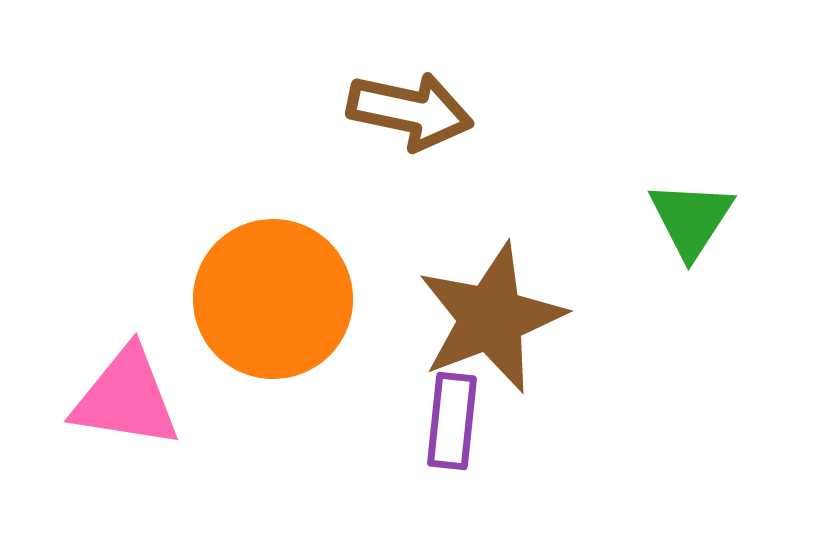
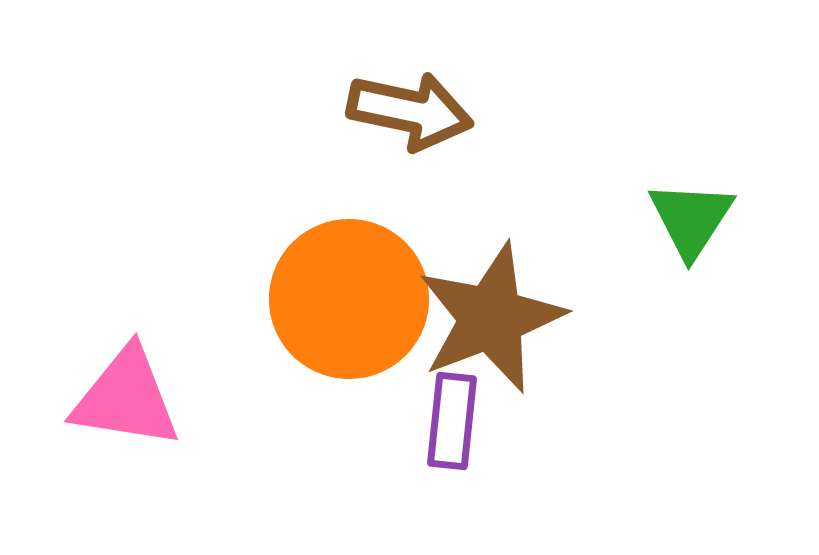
orange circle: moved 76 px right
